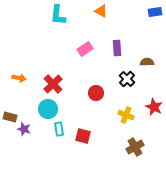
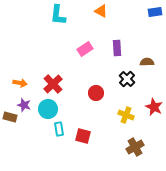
orange arrow: moved 1 px right, 5 px down
purple star: moved 24 px up
